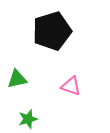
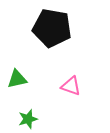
black pentagon: moved 3 px up; rotated 27 degrees clockwise
